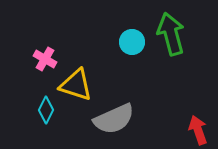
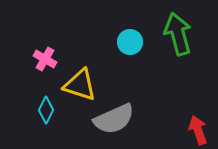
green arrow: moved 7 px right
cyan circle: moved 2 px left
yellow triangle: moved 4 px right
